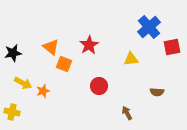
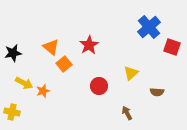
red square: rotated 30 degrees clockwise
yellow triangle: moved 14 px down; rotated 35 degrees counterclockwise
orange square: rotated 28 degrees clockwise
yellow arrow: moved 1 px right
